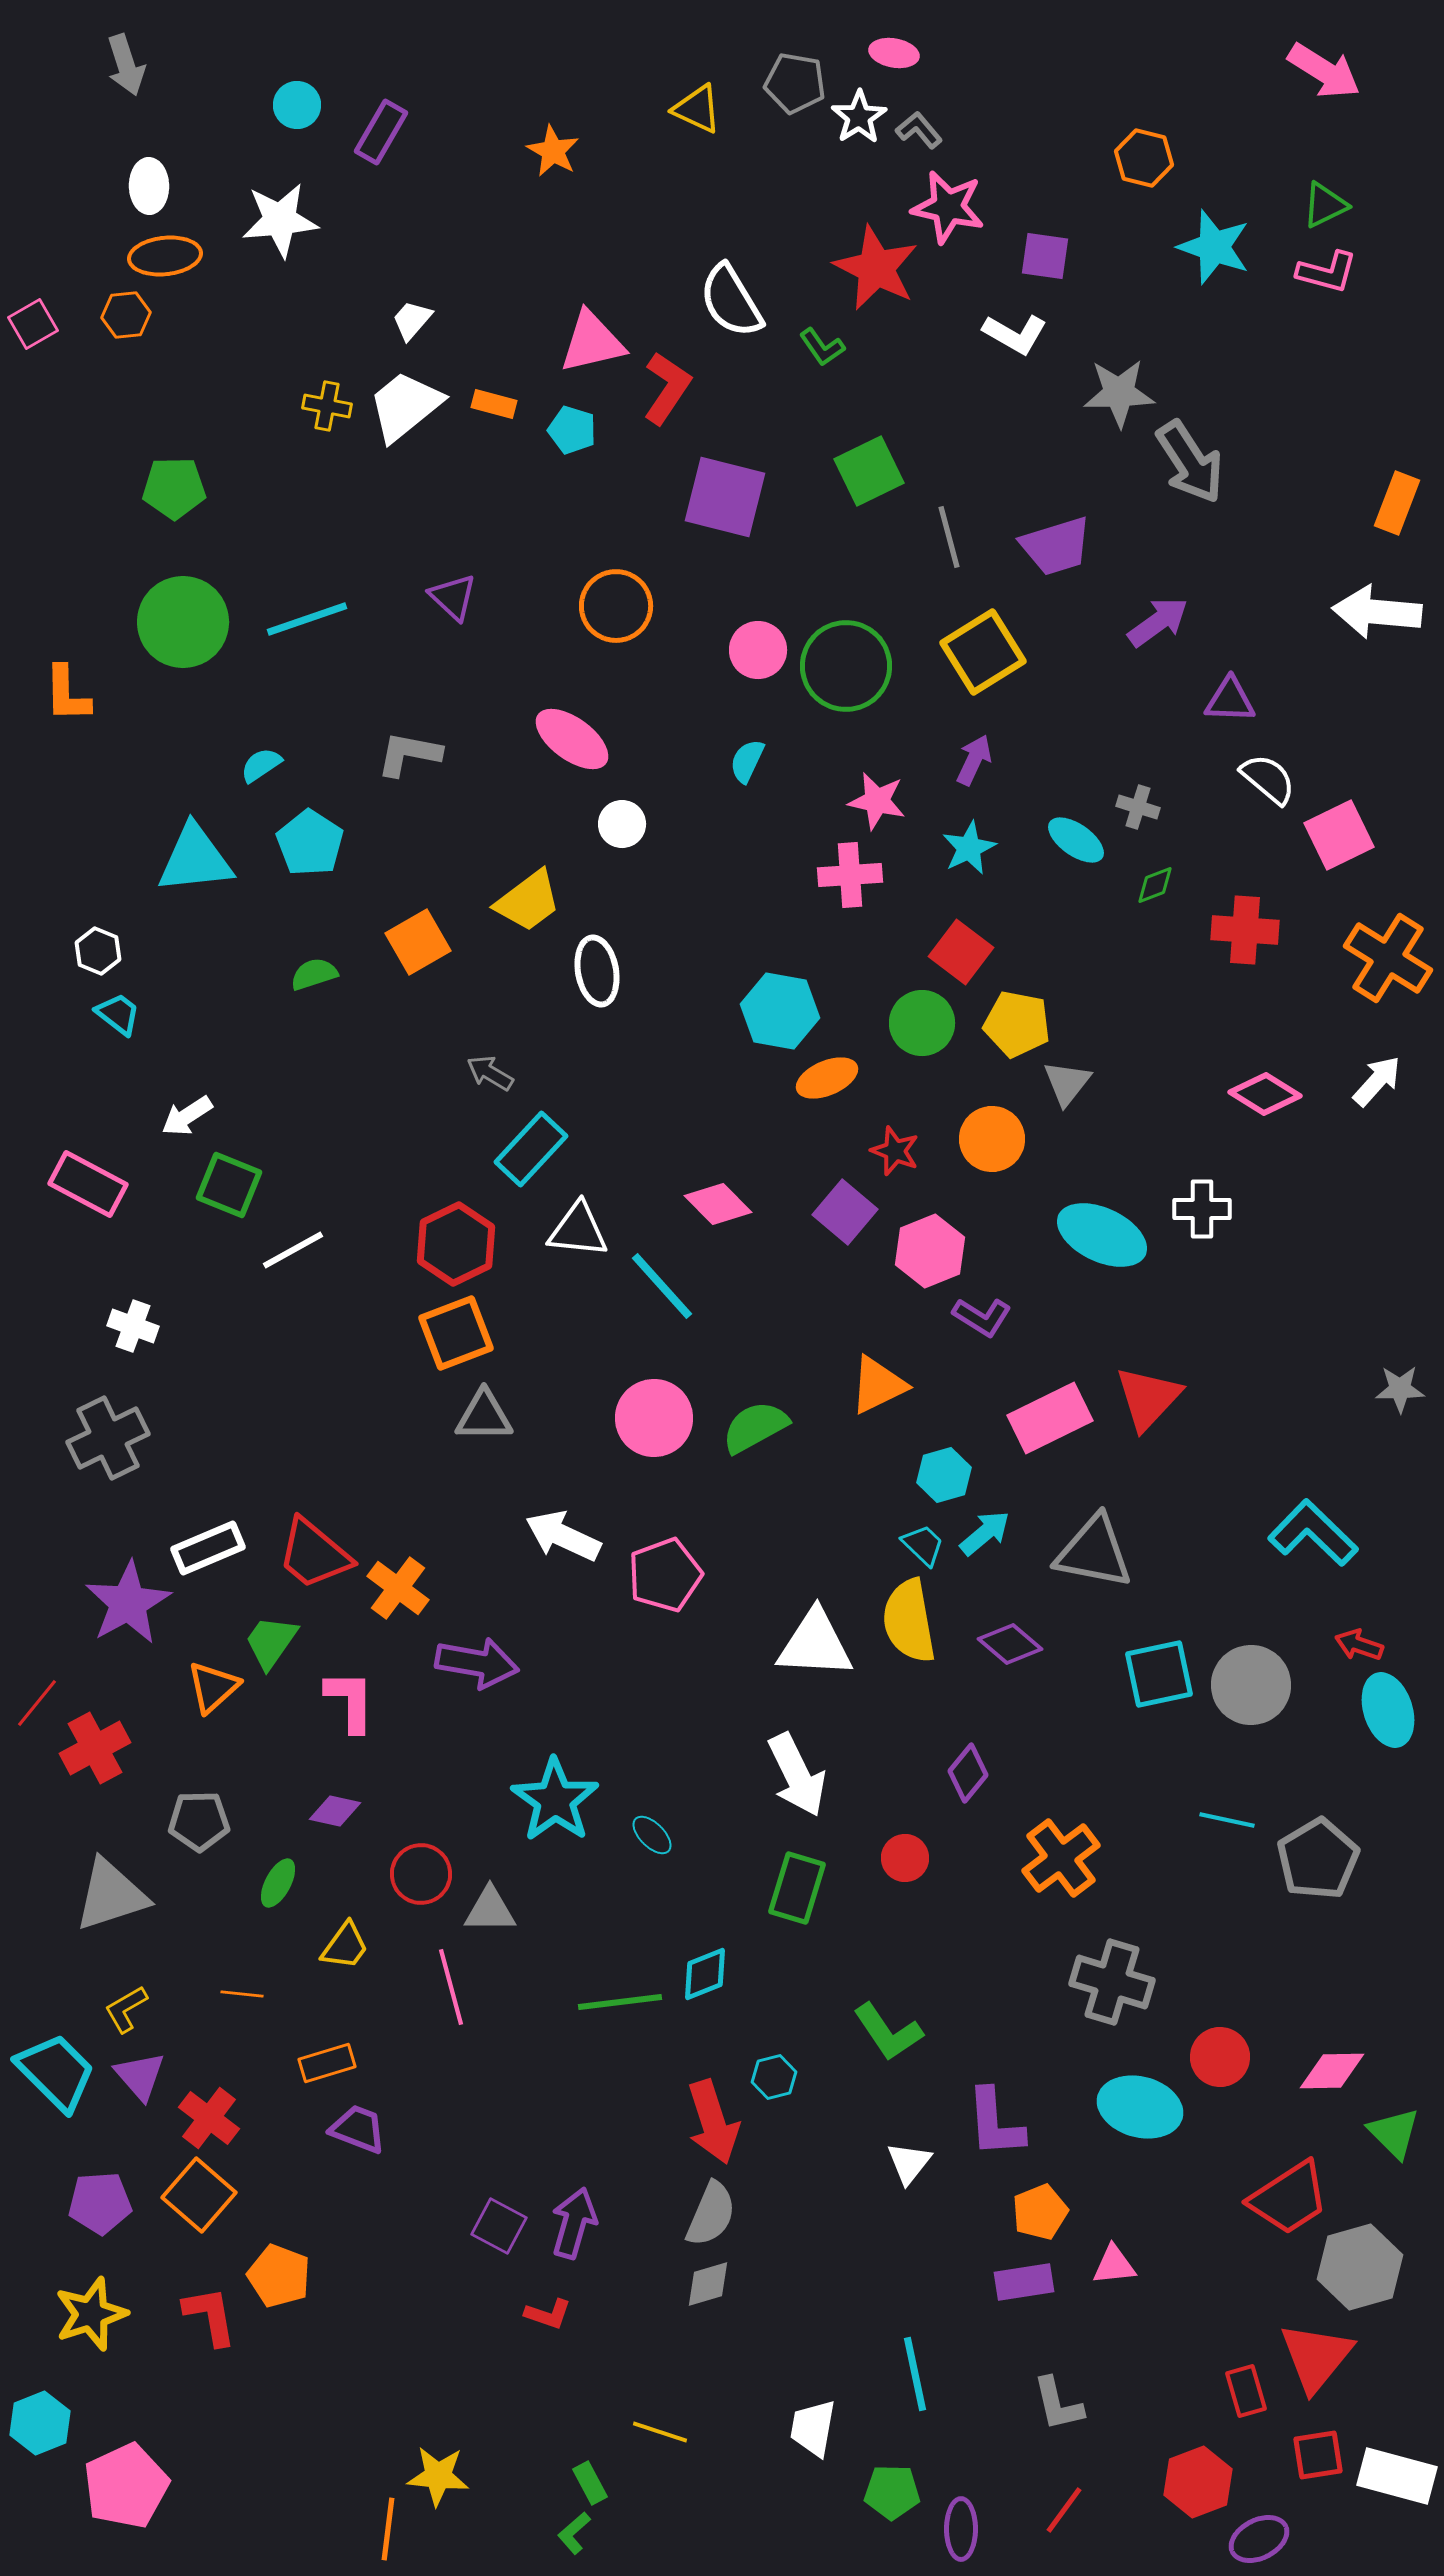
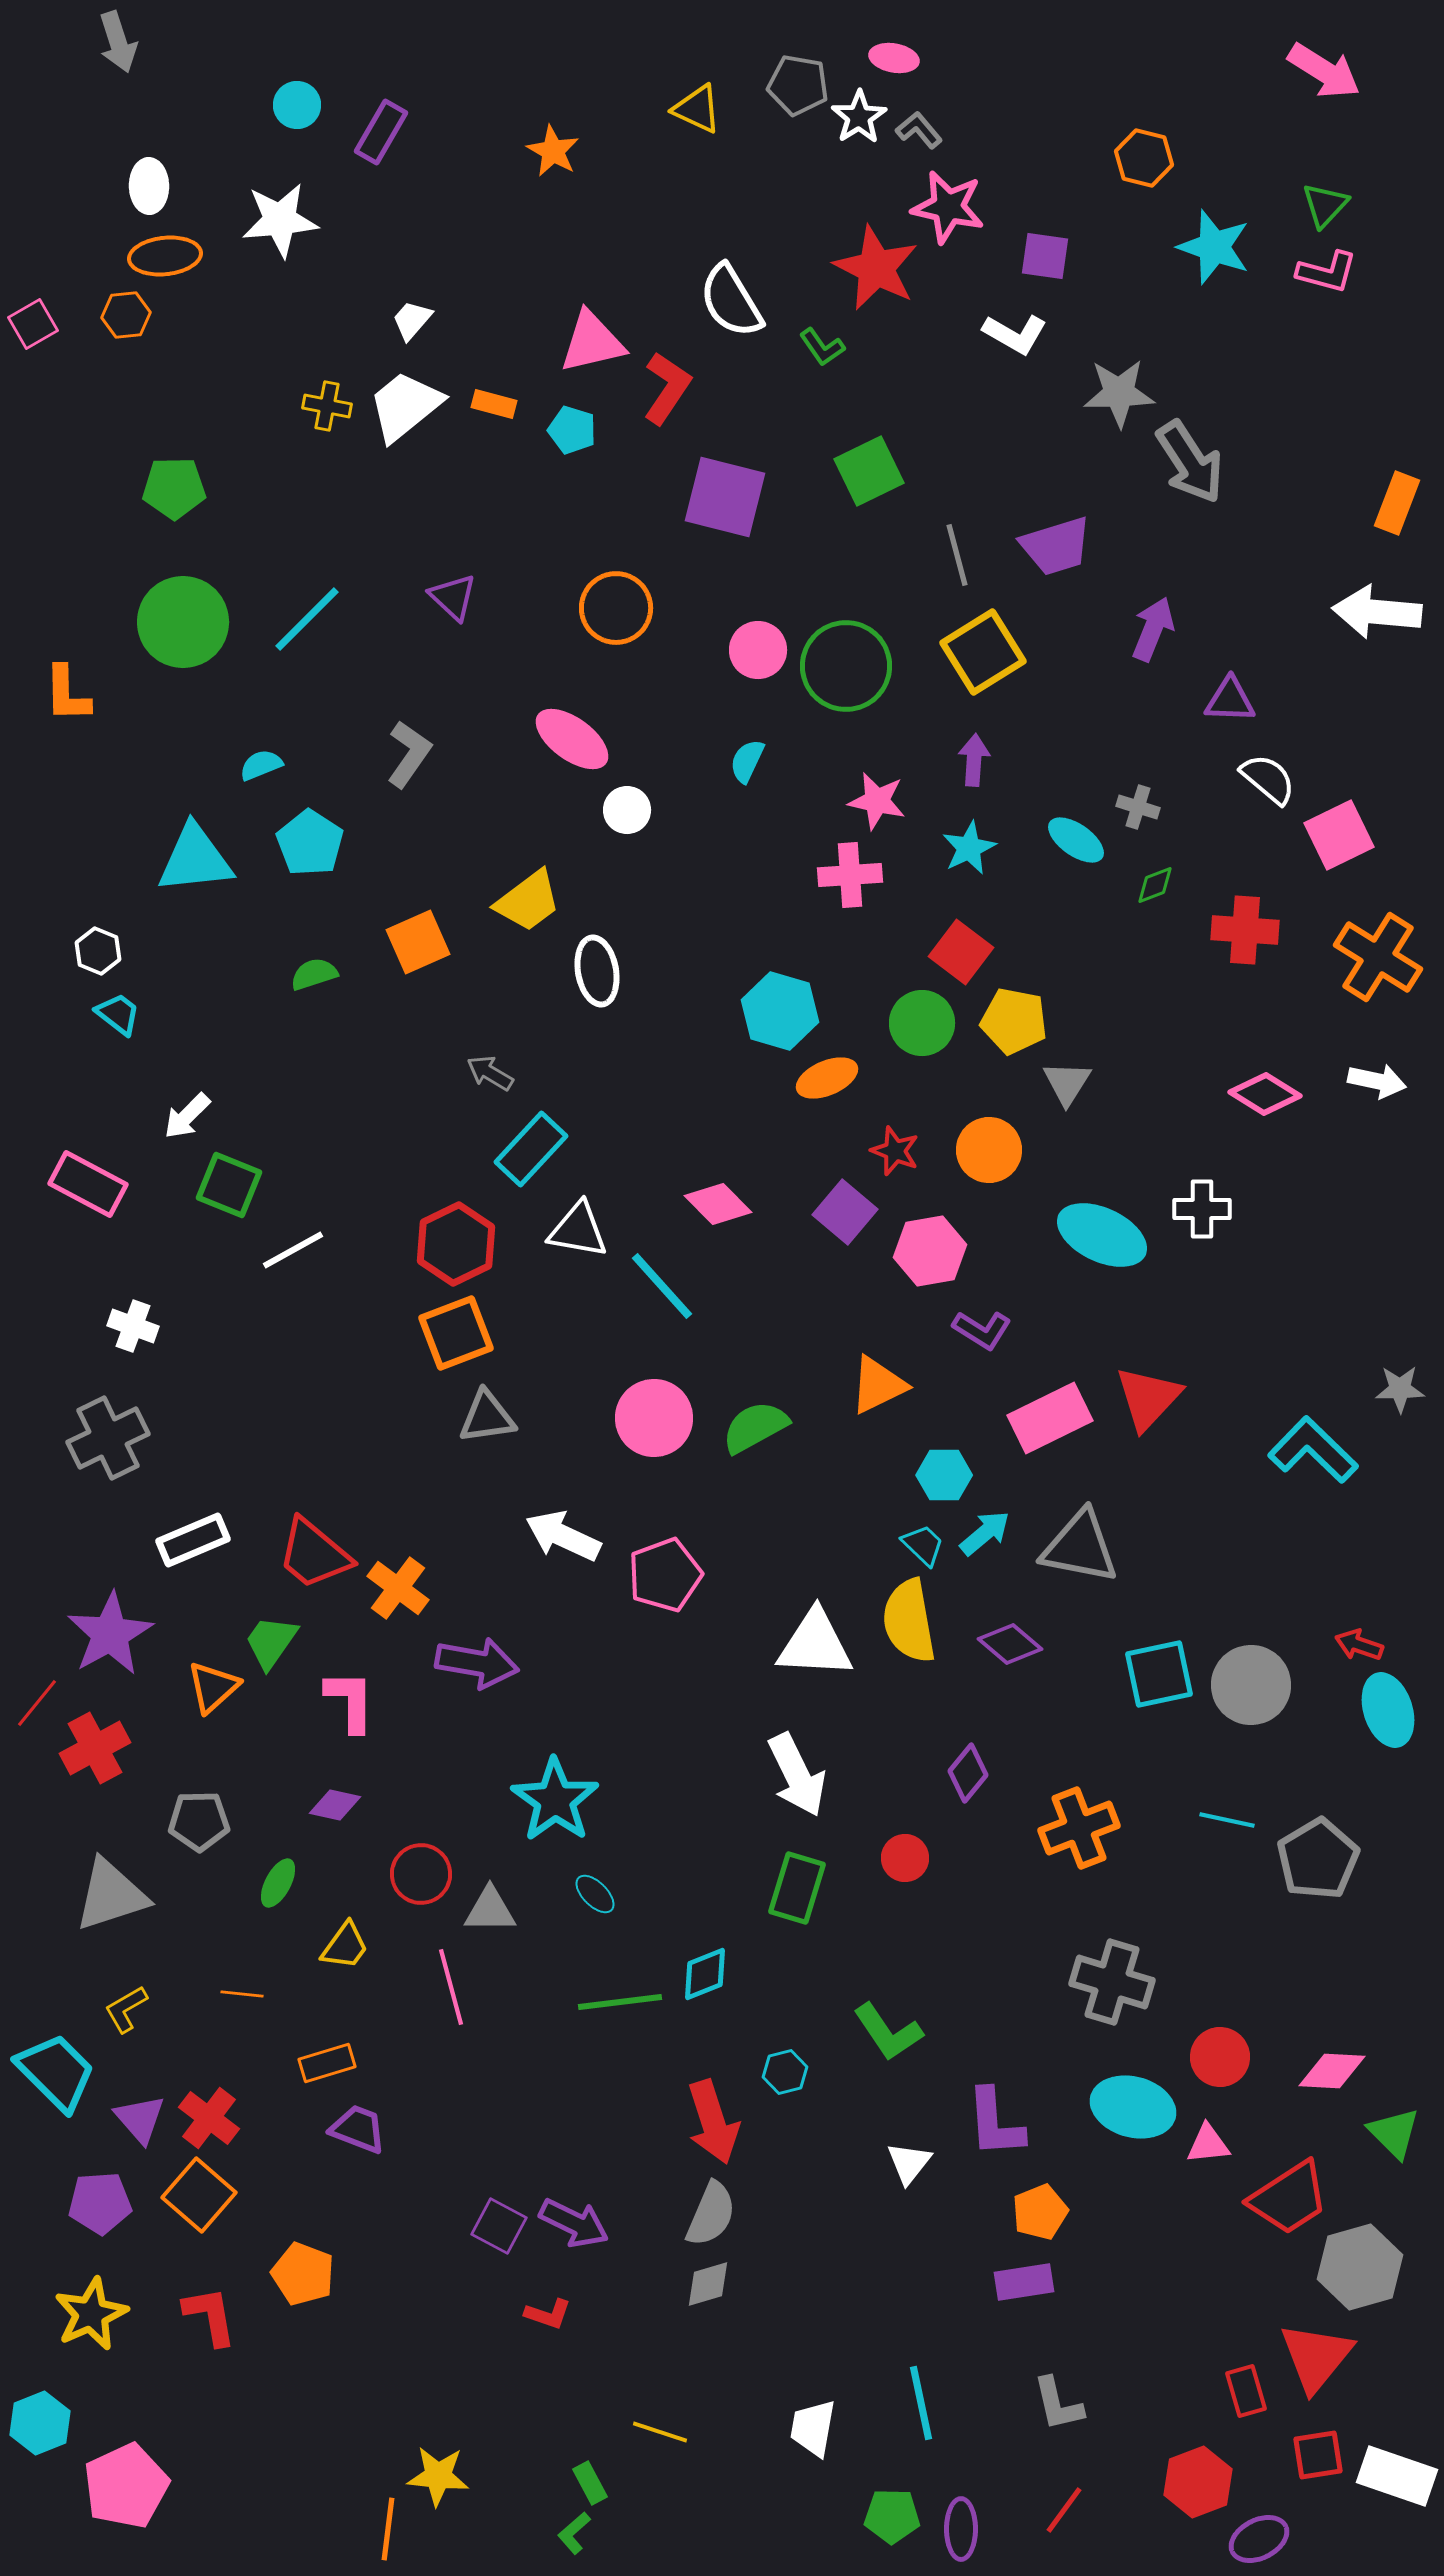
pink ellipse at (894, 53): moved 5 px down
gray arrow at (126, 65): moved 8 px left, 23 px up
gray pentagon at (795, 83): moved 3 px right, 2 px down
green triangle at (1325, 205): rotated 21 degrees counterclockwise
gray line at (949, 537): moved 8 px right, 18 px down
orange circle at (616, 606): moved 2 px down
cyan line at (307, 619): rotated 26 degrees counterclockwise
purple arrow at (1158, 622): moved 5 px left, 7 px down; rotated 32 degrees counterclockwise
gray L-shape at (409, 754): rotated 114 degrees clockwise
purple arrow at (974, 760): rotated 21 degrees counterclockwise
cyan semicircle at (261, 765): rotated 12 degrees clockwise
white circle at (622, 824): moved 5 px right, 14 px up
orange square at (418, 942): rotated 6 degrees clockwise
orange cross at (1388, 958): moved 10 px left, 1 px up
cyan hexagon at (780, 1011): rotated 6 degrees clockwise
yellow pentagon at (1017, 1024): moved 3 px left, 3 px up
white arrow at (1377, 1081): rotated 60 degrees clockwise
gray triangle at (1067, 1083): rotated 6 degrees counterclockwise
white arrow at (187, 1116): rotated 12 degrees counterclockwise
orange circle at (992, 1139): moved 3 px left, 11 px down
white triangle at (578, 1230): rotated 4 degrees clockwise
pink hexagon at (930, 1251): rotated 12 degrees clockwise
purple L-shape at (982, 1317): moved 13 px down
gray triangle at (484, 1416): moved 3 px right, 1 px down; rotated 8 degrees counterclockwise
cyan hexagon at (944, 1475): rotated 16 degrees clockwise
cyan L-shape at (1313, 1533): moved 83 px up
white rectangle at (208, 1548): moved 15 px left, 8 px up
gray triangle at (1094, 1552): moved 14 px left, 5 px up
purple star at (128, 1603): moved 18 px left, 31 px down
purple diamond at (335, 1811): moved 6 px up
cyan ellipse at (652, 1835): moved 57 px left, 59 px down
orange cross at (1061, 1858): moved 18 px right, 30 px up; rotated 16 degrees clockwise
pink diamond at (1332, 2071): rotated 4 degrees clockwise
purple triangle at (140, 2076): moved 43 px down
cyan hexagon at (774, 2077): moved 11 px right, 5 px up
cyan ellipse at (1140, 2107): moved 7 px left
purple arrow at (574, 2223): rotated 100 degrees clockwise
pink triangle at (1114, 2265): moved 94 px right, 121 px up
orange pentagon at (279, 2276): moved 24 px right, 2 px up
yellow star at (91, 2314): rotated 6 degrees counterclockwise
cyan line at (915, 2374): moved 6 px right, 29 px down
white rectangle at (1397, 2476): rotated 4 degrees clockwise
green pentagon at (892, 2492): moved 24 px down
